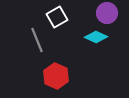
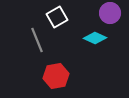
purple circle: moved 3 px right
cyan diamond: moved 1 px left, 1 px down
red hexagon: rotated 25 degrees clockwise
